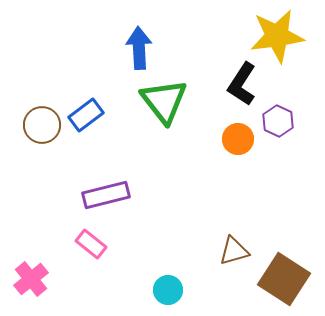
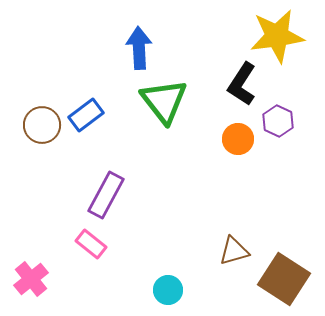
purple rectangle: rotated 48 degrees counterclockwise
